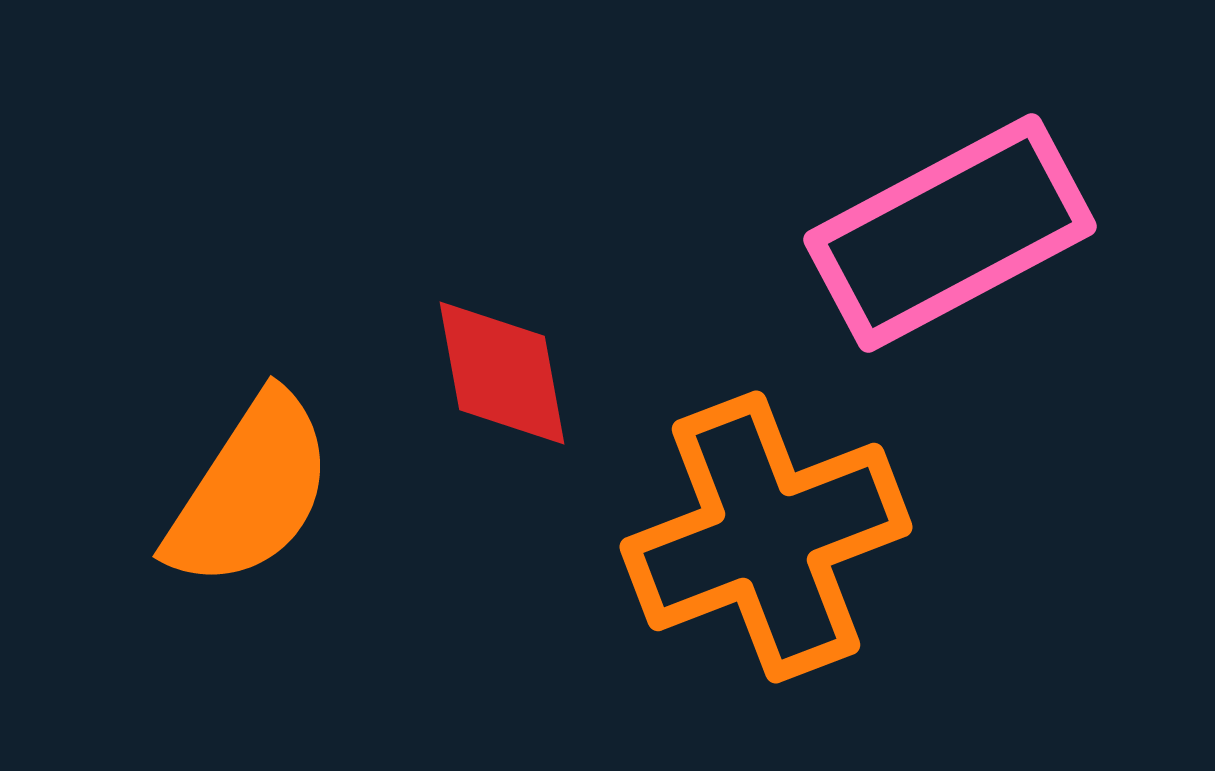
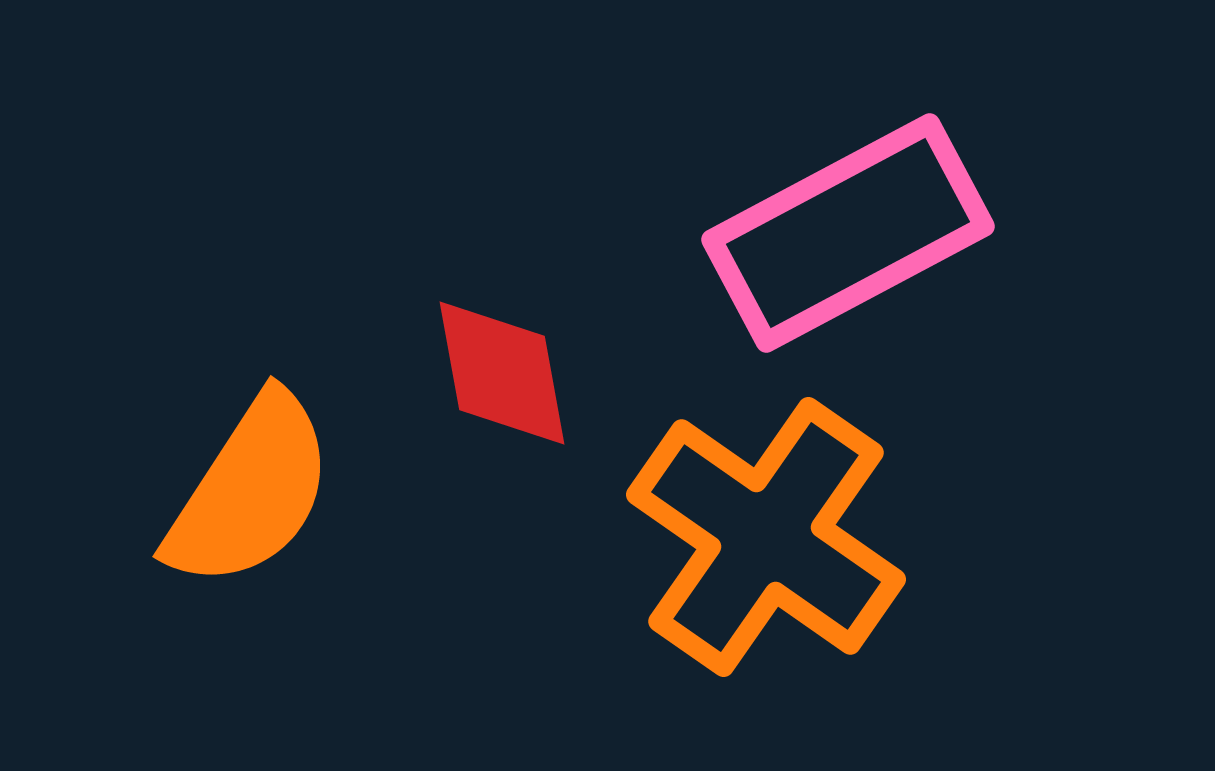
pink rectangle: moved 102 px left
orange cross: rotated 34 degrees counterclockwise
